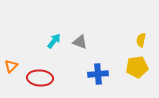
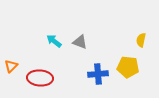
cyan arrow: rotated 91 degrees counterclockwise
yellow pentagon: moved 9 px left; rotated 15 degrees clockwise
